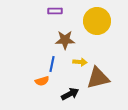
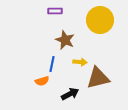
yellow circle: moved 3 px right, 1 px up
brown star: rotated 24 degrees clockwise
